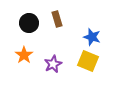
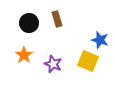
blue star: moved 8 px right, 3 px down
purple star: rotated 24 degrees counterclockwise
